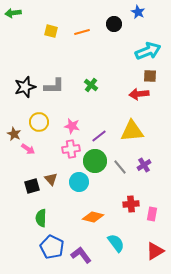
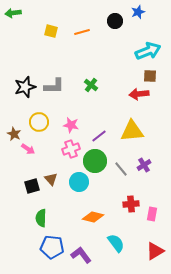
blue star: rotated 24 degrees clockwise
black circle: moved 1 px right, 3 px up
pink star: moved 1 px left, 1 px up
pink cross: rotated 12 degrees counterclockwise
gray line: moved 1 px right, 2 px down
blue pentagon: rotated 20 degrees counterclockwise
